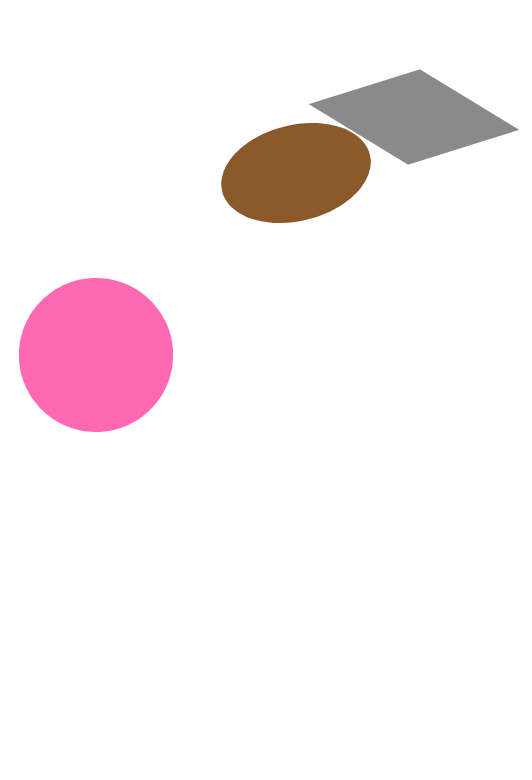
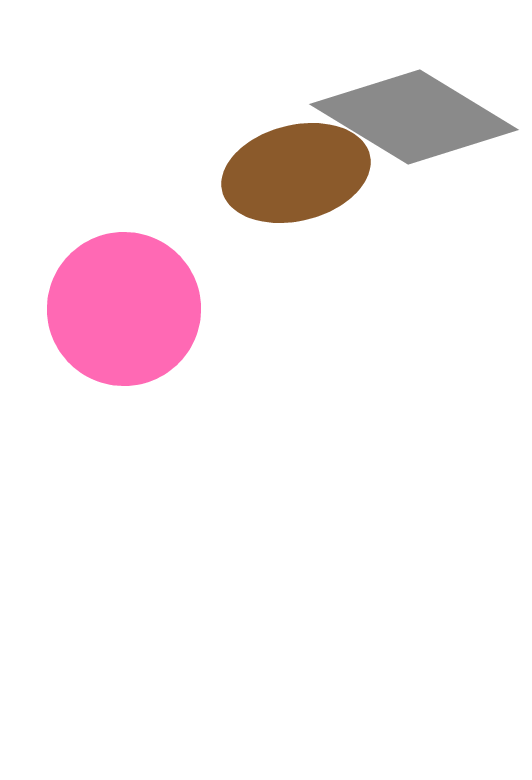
pink circle: moved 28 px right, 46 px up
